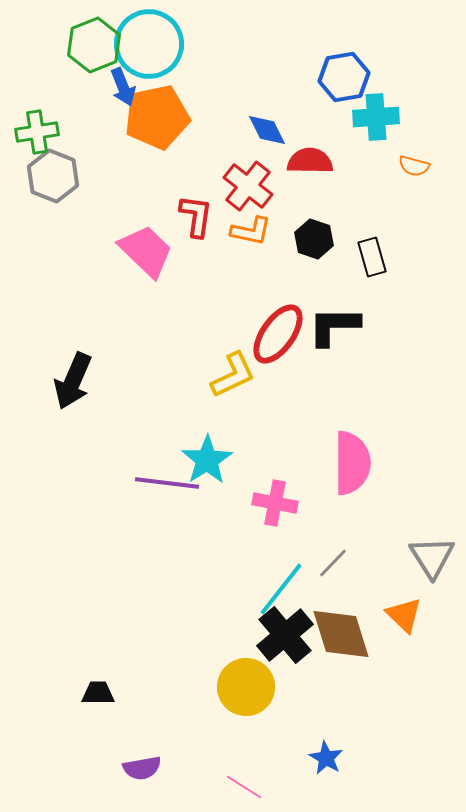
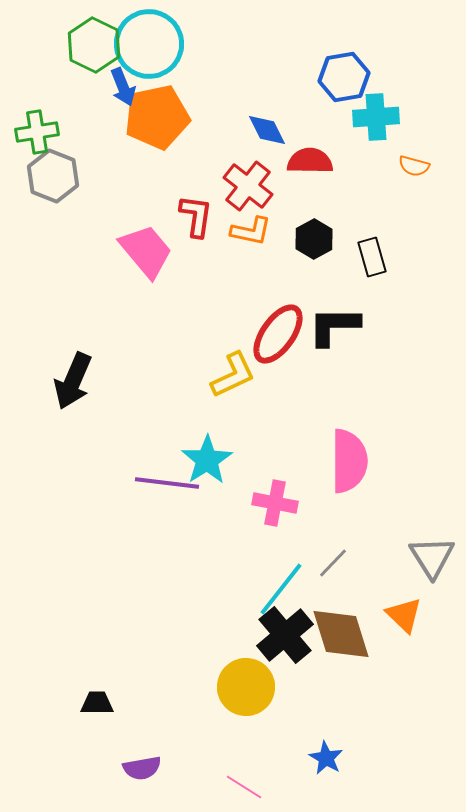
green hexagon: rotated 12 degrees counterclockwise
black hexagon: rotated 12 degrees clockwise
pink trapezoid: rotated 6 degrees clockwise
pink semicircle: moved 3 px left, 2 px up
black trapezoid: moved 1 px left, 10 px down
